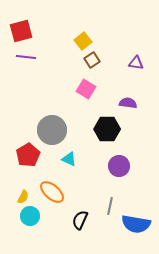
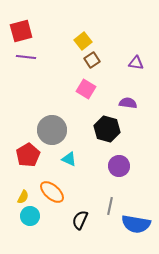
black hexagon: rotated 15 degrees clockwise
